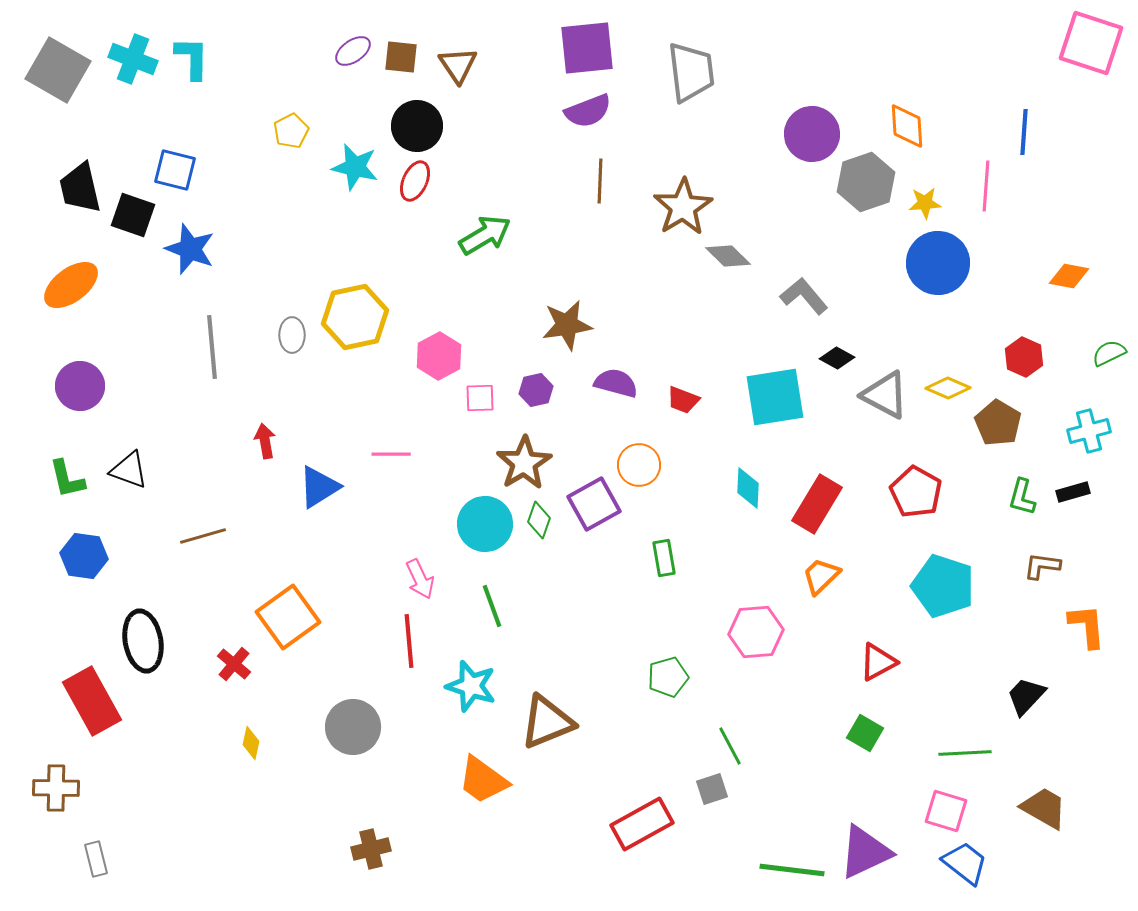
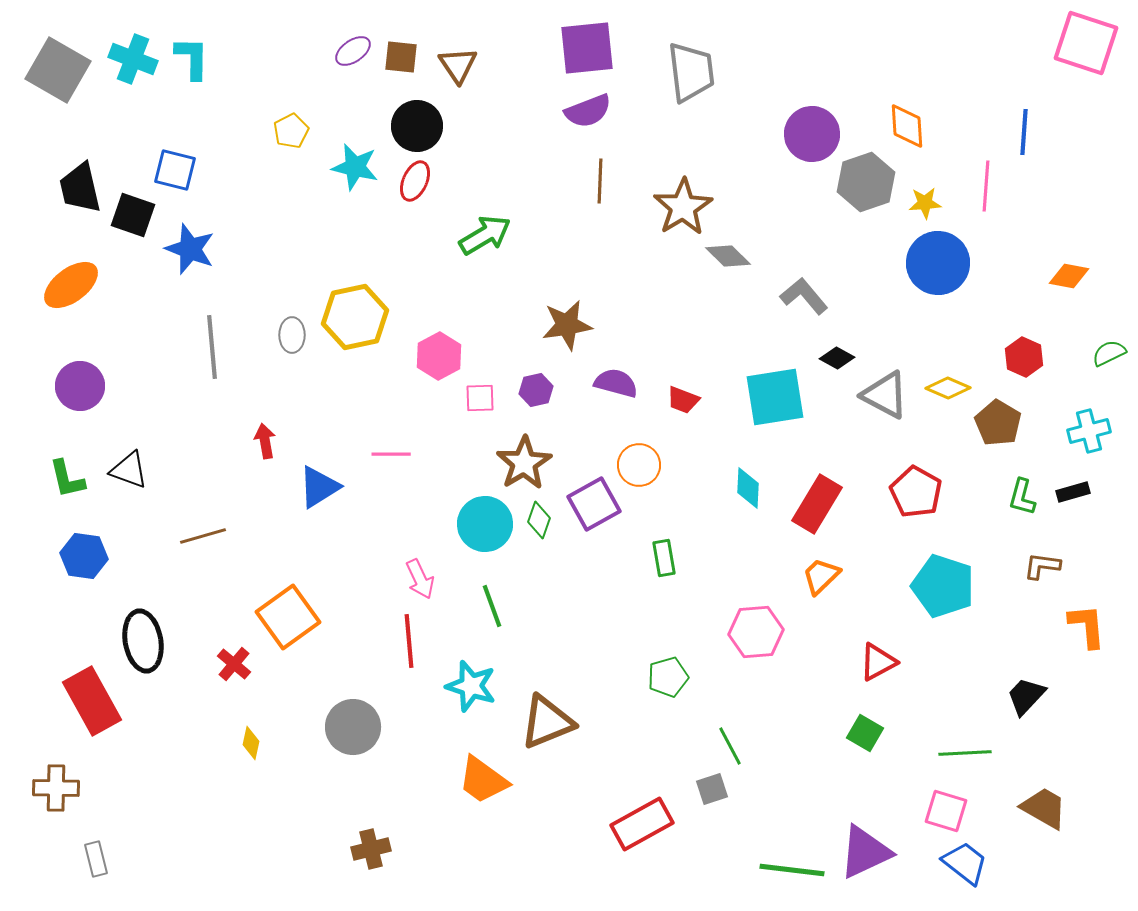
pink square at (1091, 43): moved 5 px left
